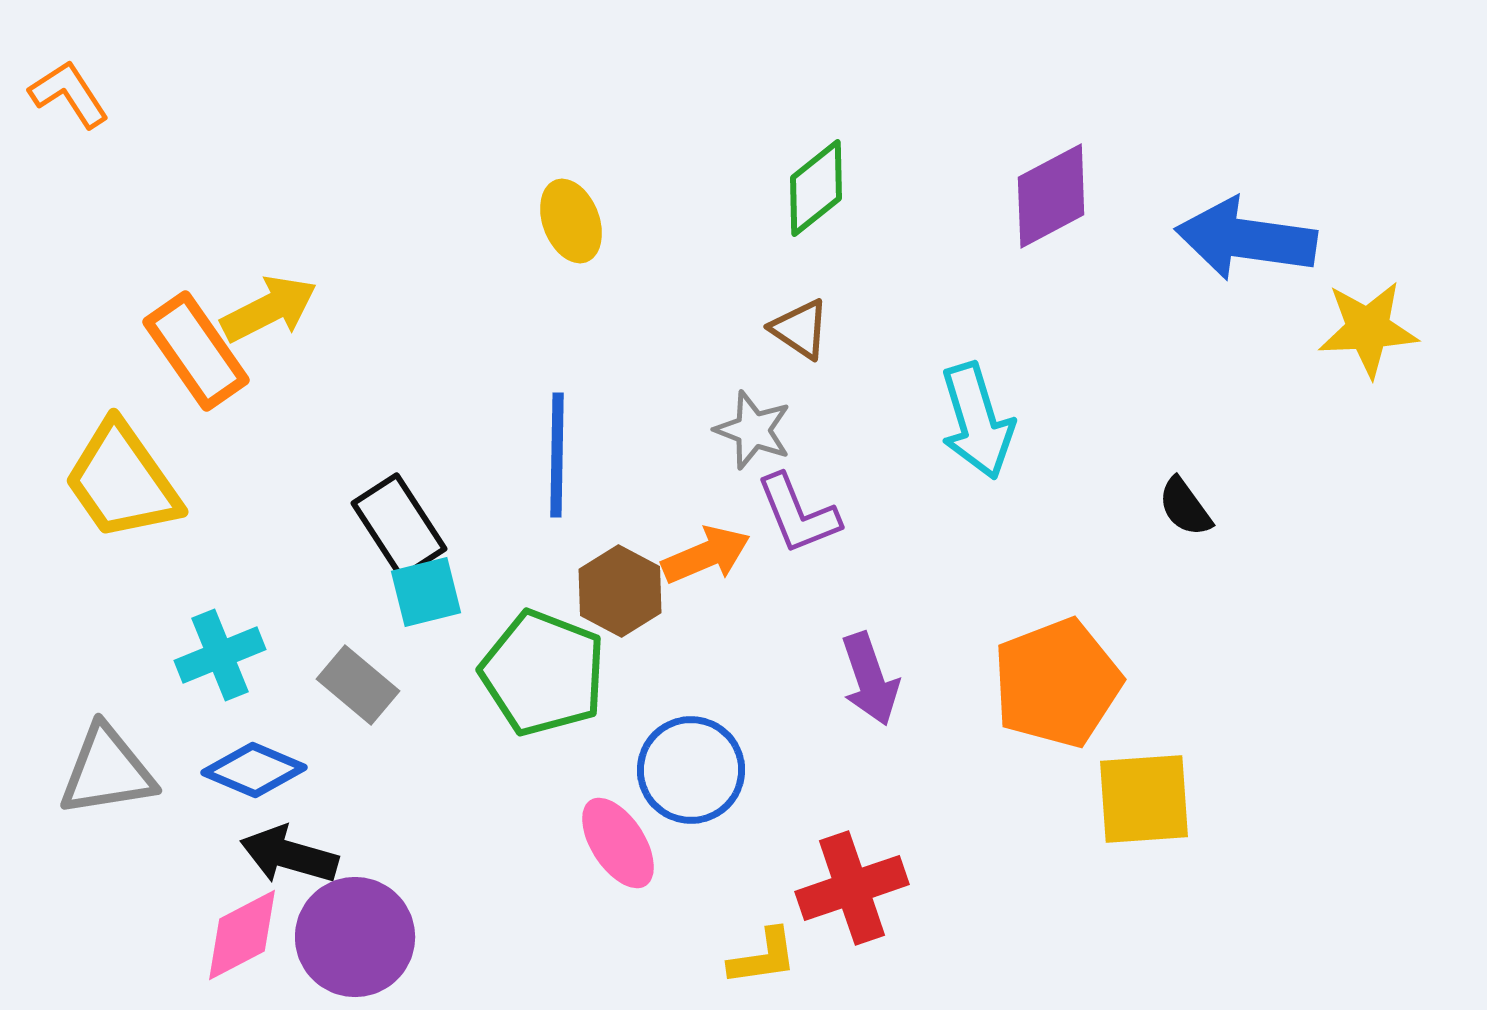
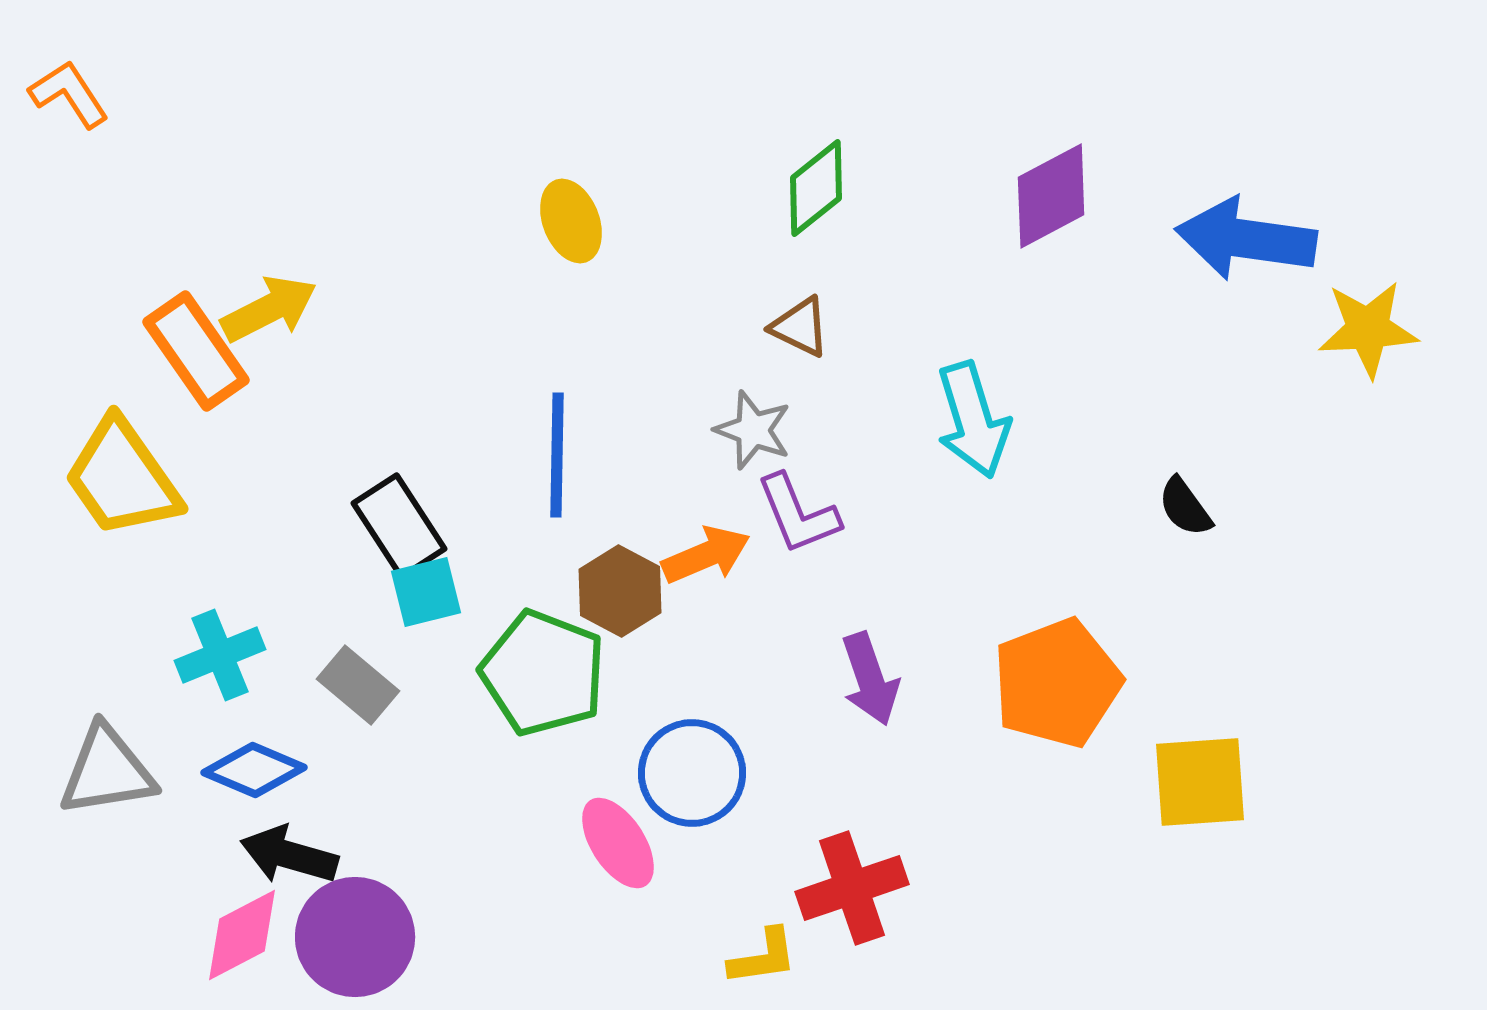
brown triangle: moved 2 px up; rotated 8 degrees counterclockwise
cyan arrow: moved 4 px left, 1 px up
yellow trapezoid: moved 3 px up
blue circle: moved 1 px right, 3 px down
yellow square: moved 56 px right, 17 px up
